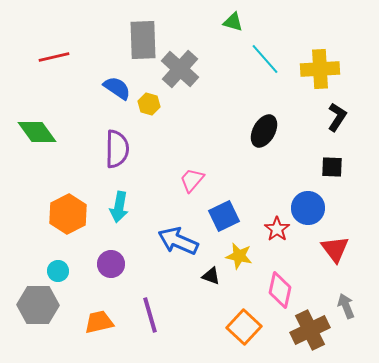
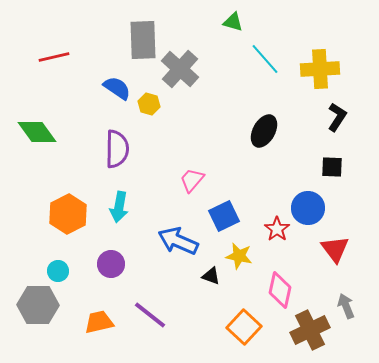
purple line: rotated 36 degrees counterclockwise
